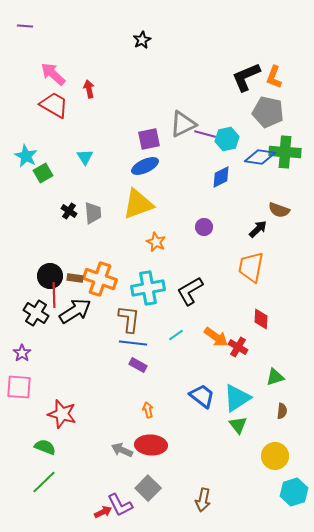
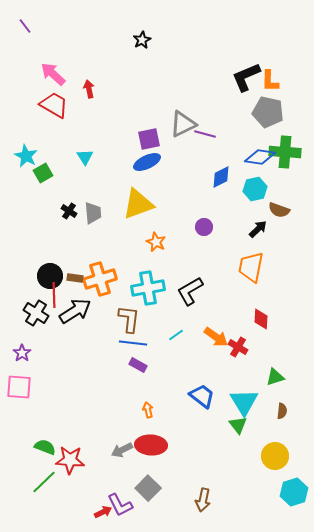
purple line at (25, 26): rotated 49 degrees clockwise
orange L-shape at (274, 77): moved 4 px left, 4 px down; rotated 20 degrees counterclockwise
cyan hexagon at (227, 139): moved 28 px right, 50 px down
blue ellipse at (145, 166): moved 2 px right, 4 px up
orange cross at (100, 279): rotated 36 degrees counterclockwise
cyan triangle at (237, 398): moved 7 px right, 4 px down; rotated 28 degrees counterclockwise
red star at (62, 414): moved 8 px right, 46 px down; rotated 12 degrees counterclockwise
gray arrow at (122, 450): rotated 50 degrees counterclockwise
